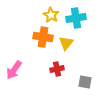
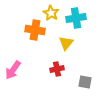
yellow star: moved 2 px up
orange cross: moved 8 px left, 7 px up
pink arrow: moved 1 px left
